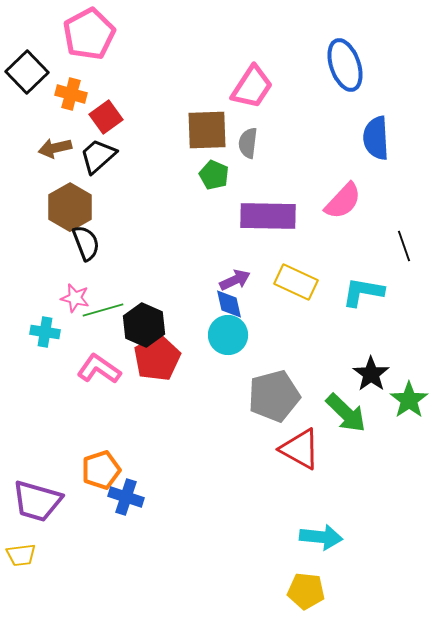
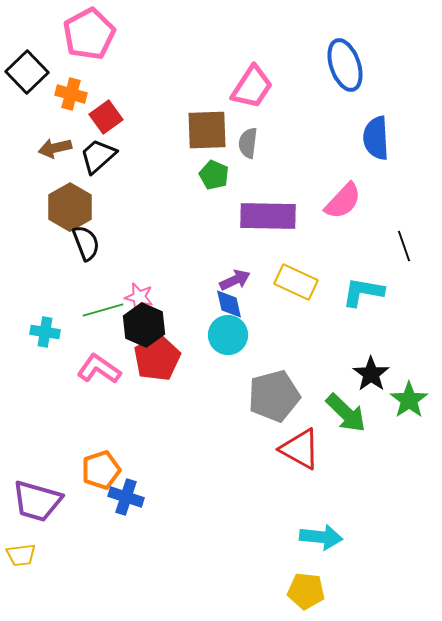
pink star: moved 64 px right, 1 px up
